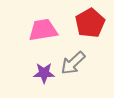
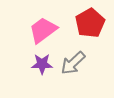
pink trapezoid: rotated 28 degrees counterclockwise
purple star: moved 2 px left, 9 px up
